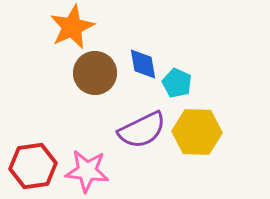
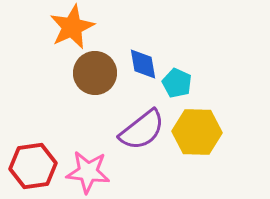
purple semicircle: rotated 12 degrees counterclockwise
pink star: moved 1 px right, 1 px down
